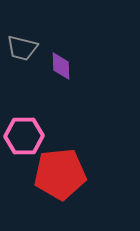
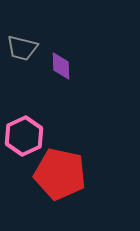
pink hexagon: rotated 24 degrees counterclockwise
red pentagon: rotated 18 degrees clockwise
